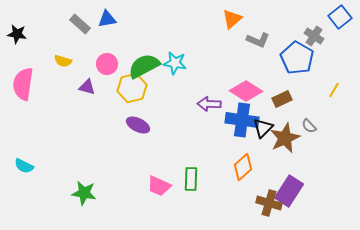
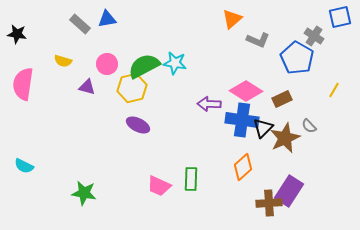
blue square: rotated 25 degrees clockwise
brown cross: rotated 20 degrees counterclockwise
